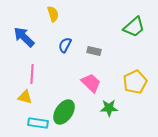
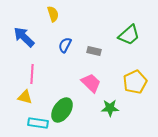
green trapezoid: moved 5 px left, 8 px down
green star: moved 1 px right
green ellipse: moved 2 px left, 2 px up
